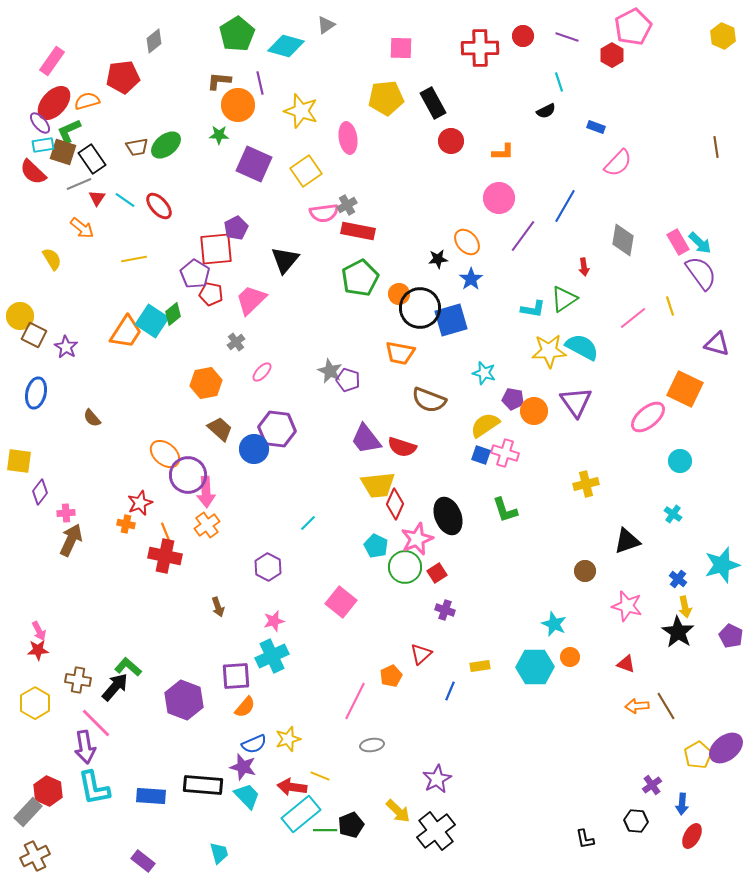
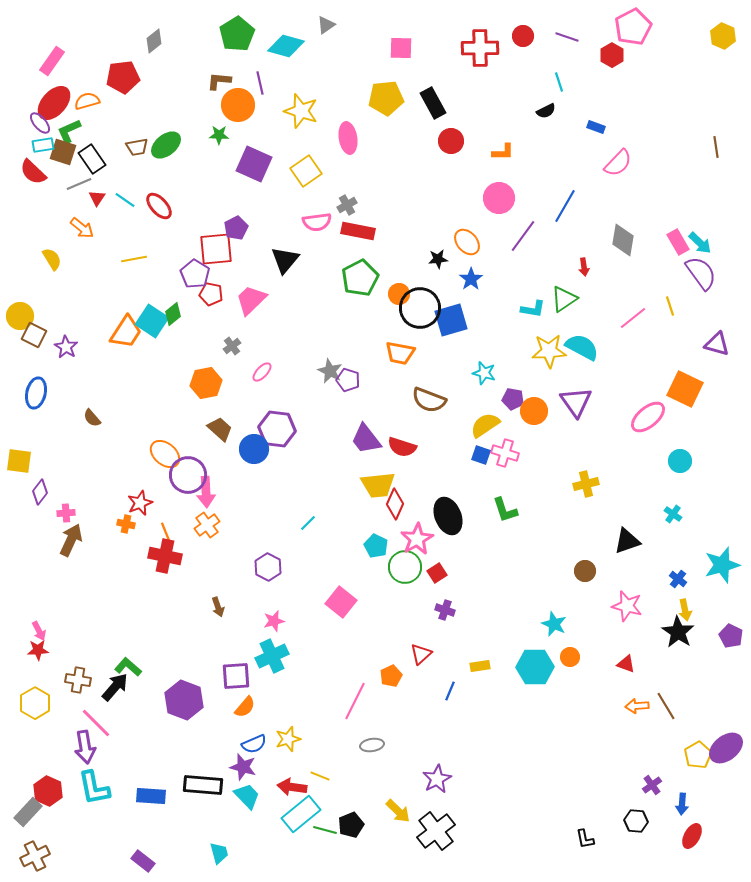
pink semicircle at (324, 213): moved 7 px left, 9 px down
gray cross at (236, 342): moved 4 px left, 4 px down
pink star at (417, 539): rotated 8 degrees counterclockwise
yellow arrow at (685, 607): moved 3 px down
green line at (325, 830): rotated 15 degrees clockwise
